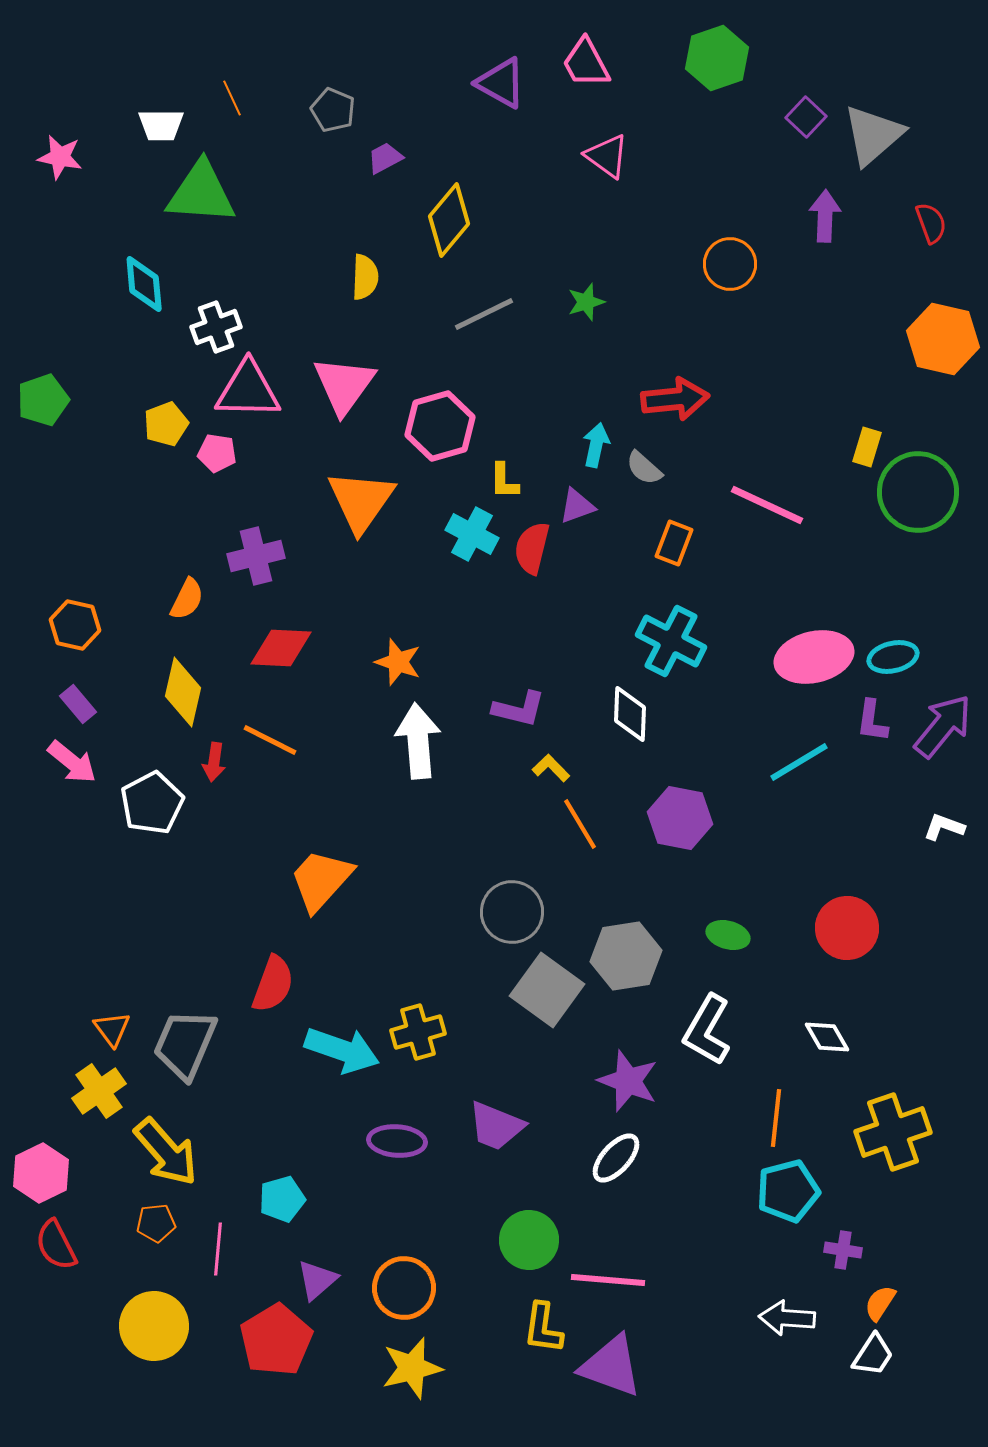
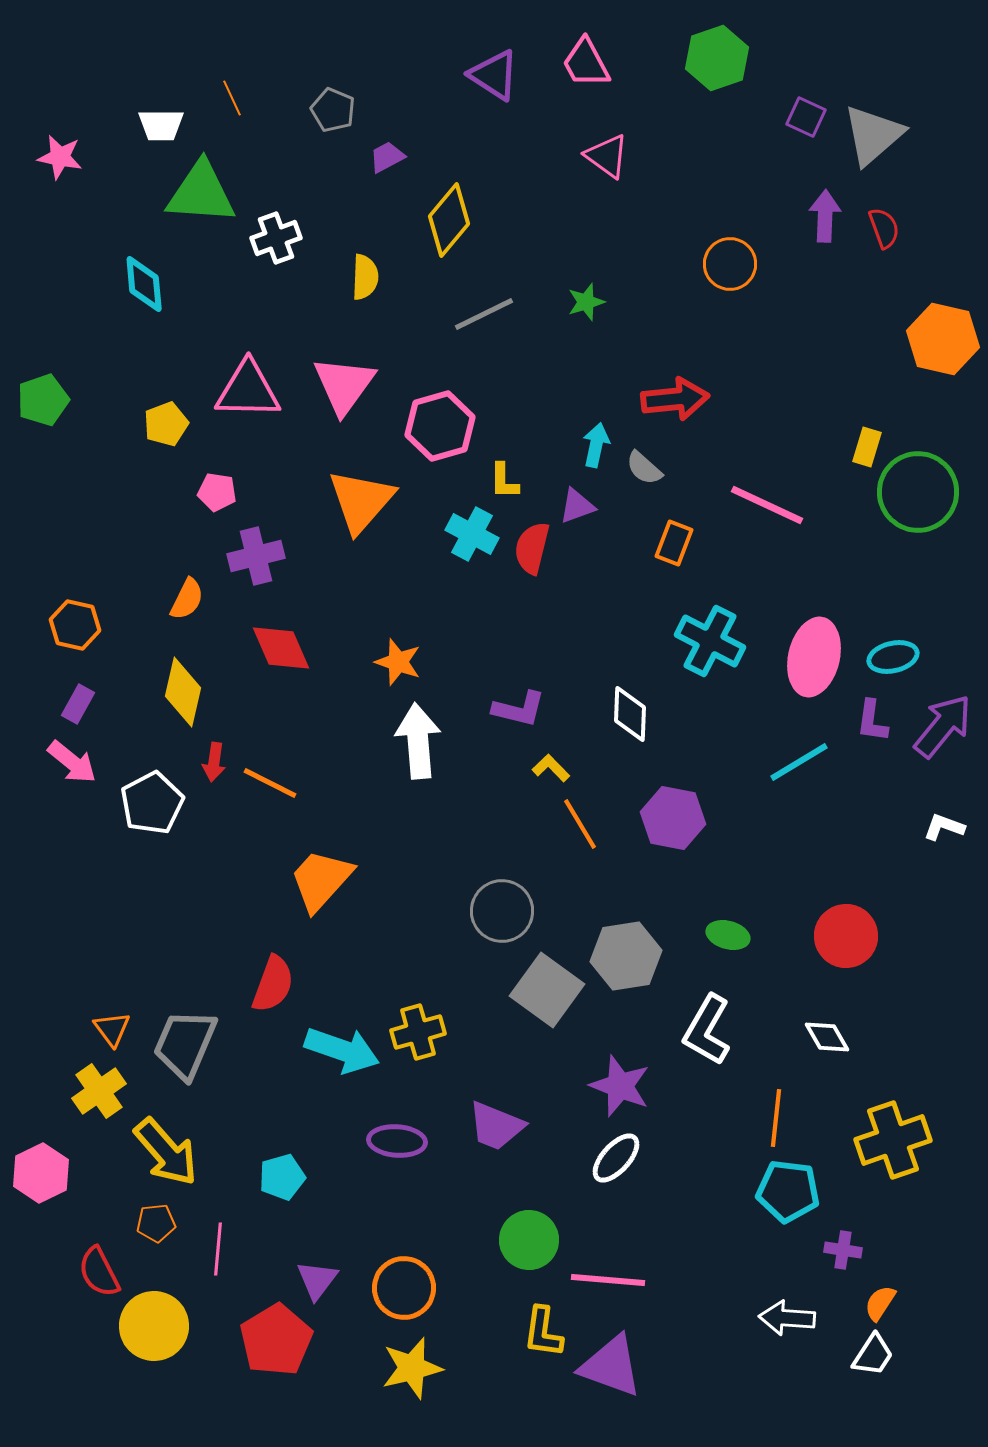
purple triangle at (501, 83): moved 7 px left, 8 px up; rotated 4 degrees clockwise
purple square at (806, 117): rotated 18 degrees counterclockwise
purple trapezoid at (385, 158): moved 2 px right, 1 px up
red semicircle at (931, 223): moved 47 px left, 5 px down
white cross at (216, 327): moved 60 px right, 89 px up
pink pentagon at (217, 453): moved 39 px down
orange triangle at (361, 501): rotated 6 degrees clockwise
cyan cross at (671, 641): moved 39 px right
red diamond at (281, 648): rotated 64 degrees clockwise
pink ellipse at (814, 657): rotated 64 degrees counterclockwise
purple rectangle at (78, 704): rotated 69 degrees clockwise
orange line at (270, 740): moved 43 px down
purple hexagon at (680, 818): moved 7 px left
gray circle at (512, 912): moved 10 px left, 1 px up
red circle at (847, 928): moved 1 px left, 8 px down
purple star at (628, 1081): moved 8 px left, 5 px down
yellow cross at (893, 1132): moved 8 px down
cyan pentagon at (788, 1191): rotated 22 degrees clockwise
cyan pentagon at (282, 1199): moved 22 px up
red semicircle at (56, 1245): moved 43 px right, 27 px down
purple triangle at (317, 1280): rotated 12 degrees counterclockwise
yellow L-shape at (543, 1328): moved 4 px down
